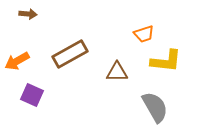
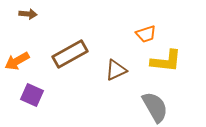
orange trapezoid: moved 2 px right
brown triangle: moved 1 px left, 2 px up; rotated 25 degrees counterclockwise
